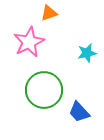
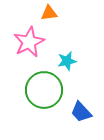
orange triangle: rotated 12 degrees clockwise
cyan star: moved 20 px left, 8 px down
blue trapezoid: moved 2 px right
